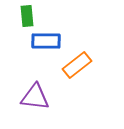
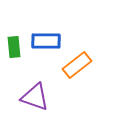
green rectangle: moved 13 px left, 31 px down
purple triangle: rotated 12 degrees clockwise
